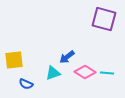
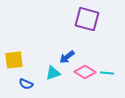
purple square: moved 17 px left
